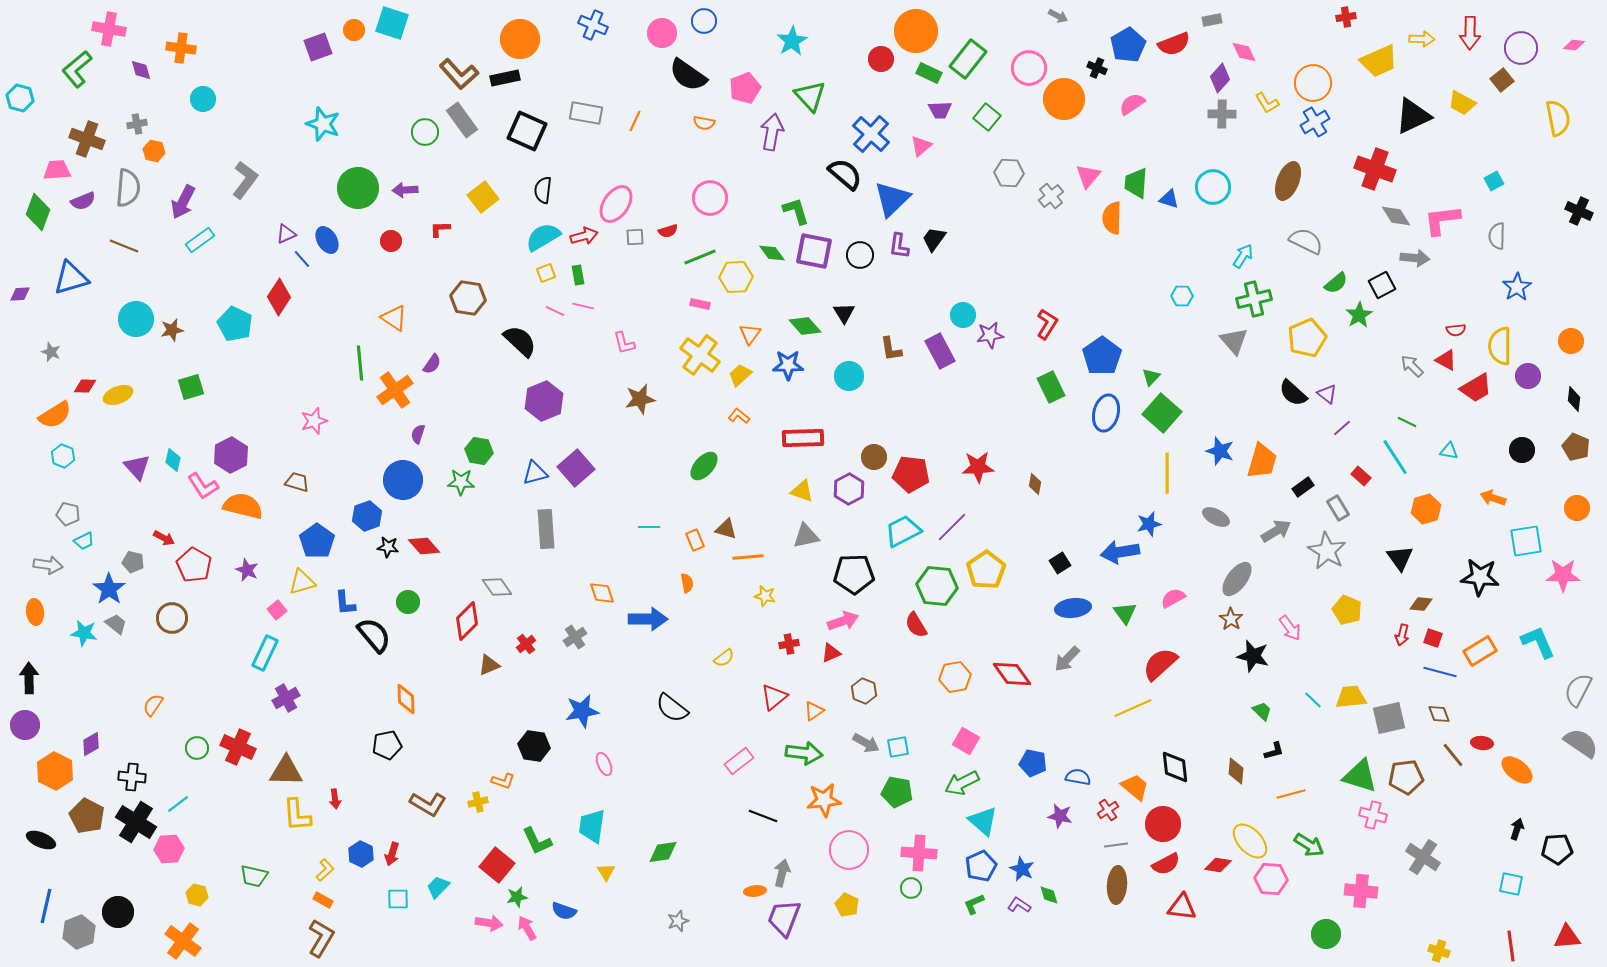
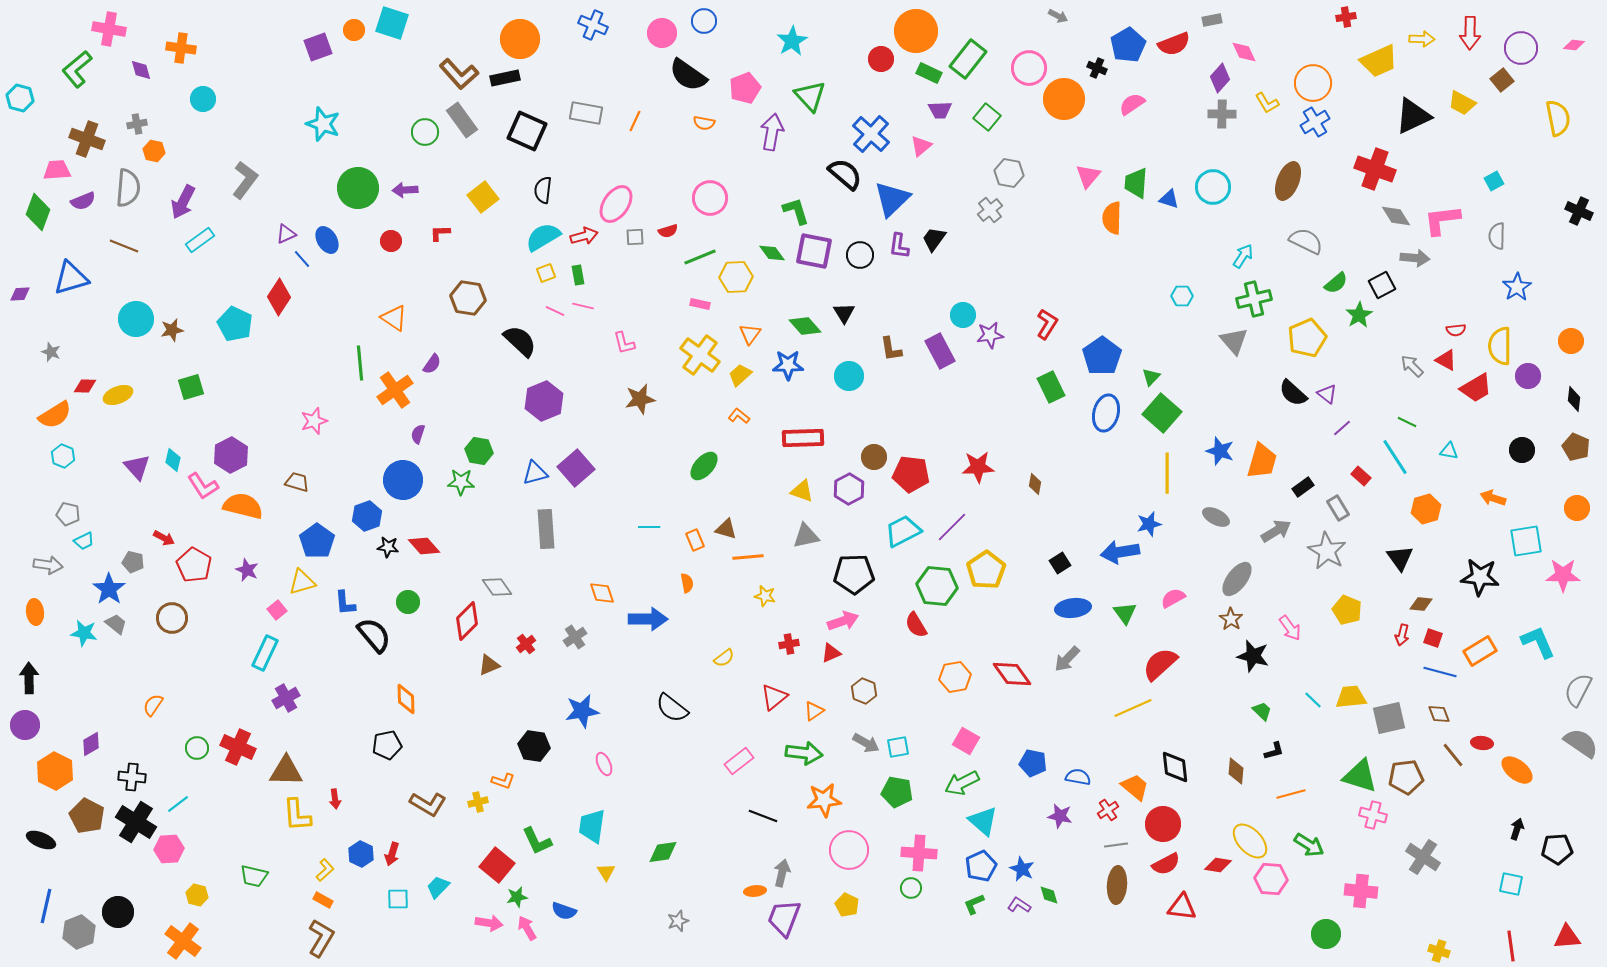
gray hexagon at (1009, 173): rotated 8 degrees clockwise
gray cross at (1051, 196): moved 61 px left, 14 px down
red L-shape at (440, 229): moved 4 px down
